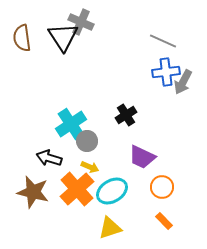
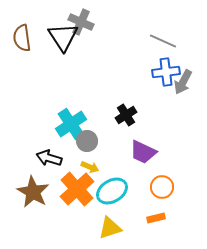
purple trapezoid: moved 1 px right, 5 px up
brown star: rotated 16 degrees clockwise
orange rectangle: moved 8 px left, 3 px up; rotated 60 degrees counterclockwise
